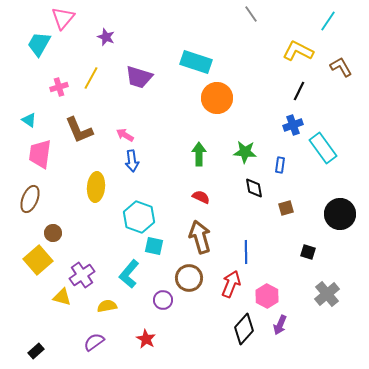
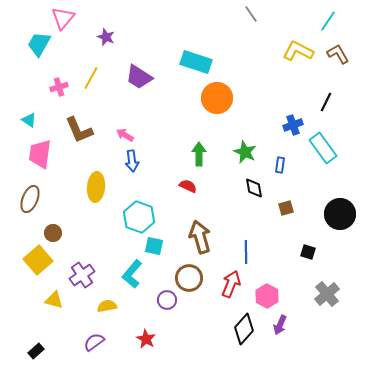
brown L-shape at (341, 67): moved 3 px left, 13 px up
purple trapezoid at (139, 77): rotated 16 degrees clockwise
black line at (299, 91): moved 27 px right, 11 px down
green star at (245, 152): rotated 20 degrees clockwise
red semicircle at (201, 197): moved 13 px left, 11 px up
cyan L-shape at (129, 274): moved 3 px right
yellow triangle at (62, 297): moved 8 px left, 3 px down
purple circle at (163, 300): moved 4 px right
